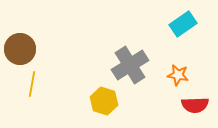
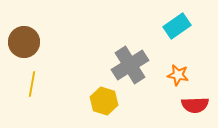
cyan rectangle: moved 6 px left, 2 px down
brown circle: moved 4 px right, 7 px up
